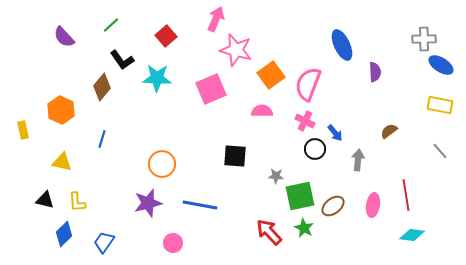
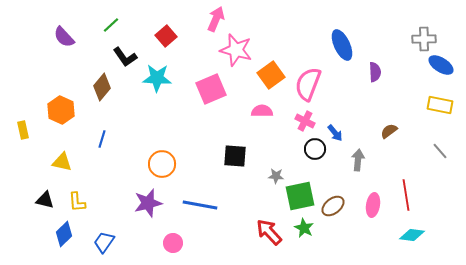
black L-shape at (122, 60): moved 3 px right, 3 px up
